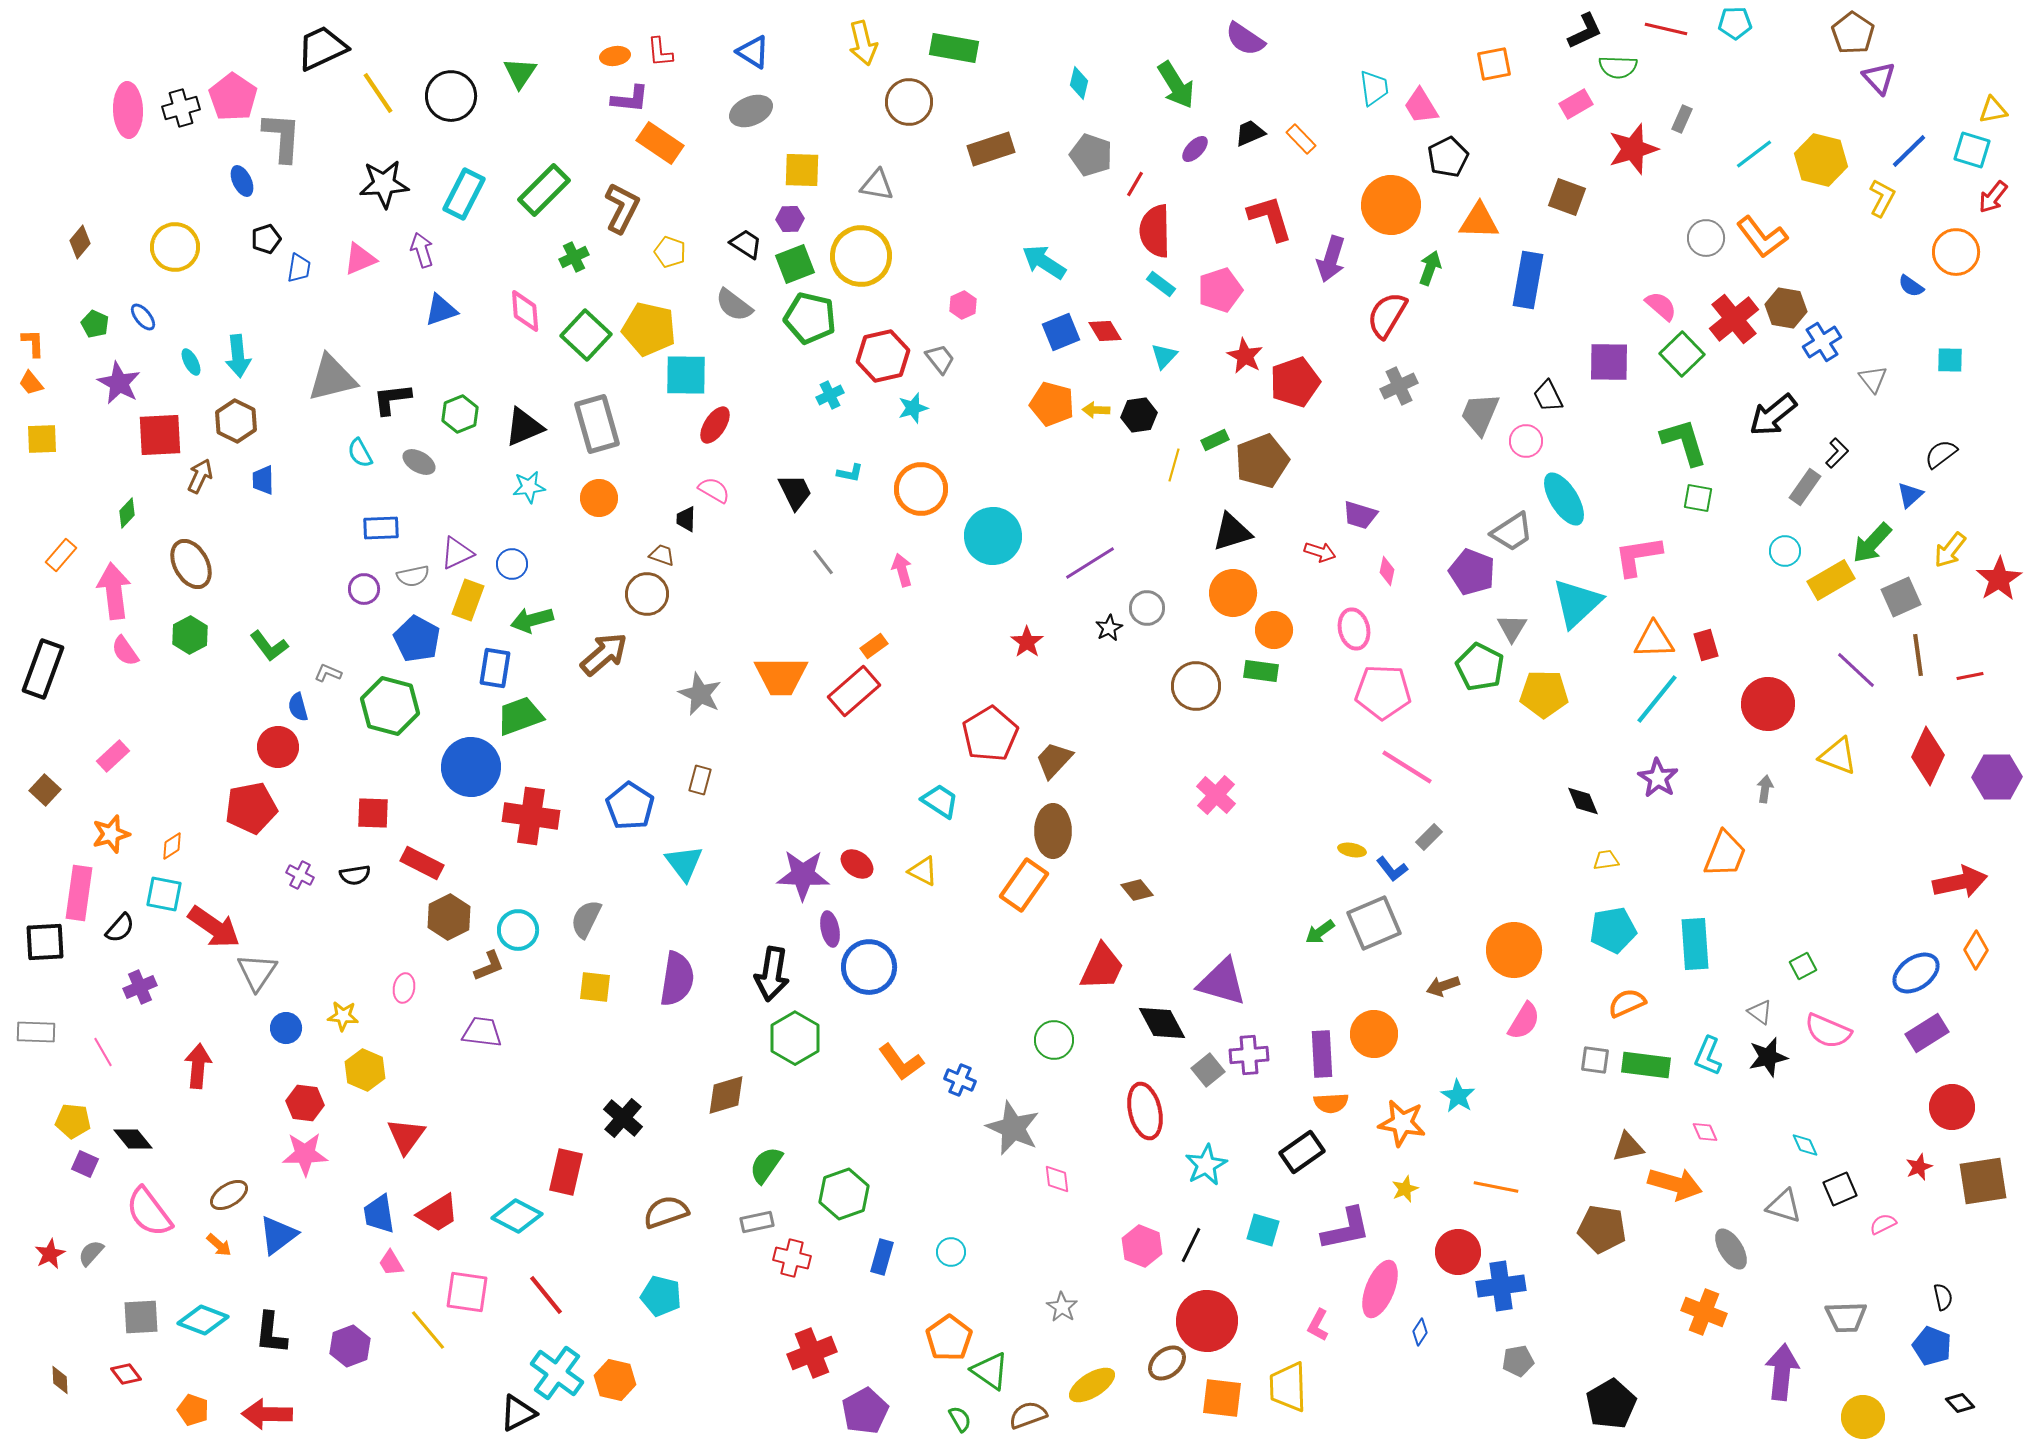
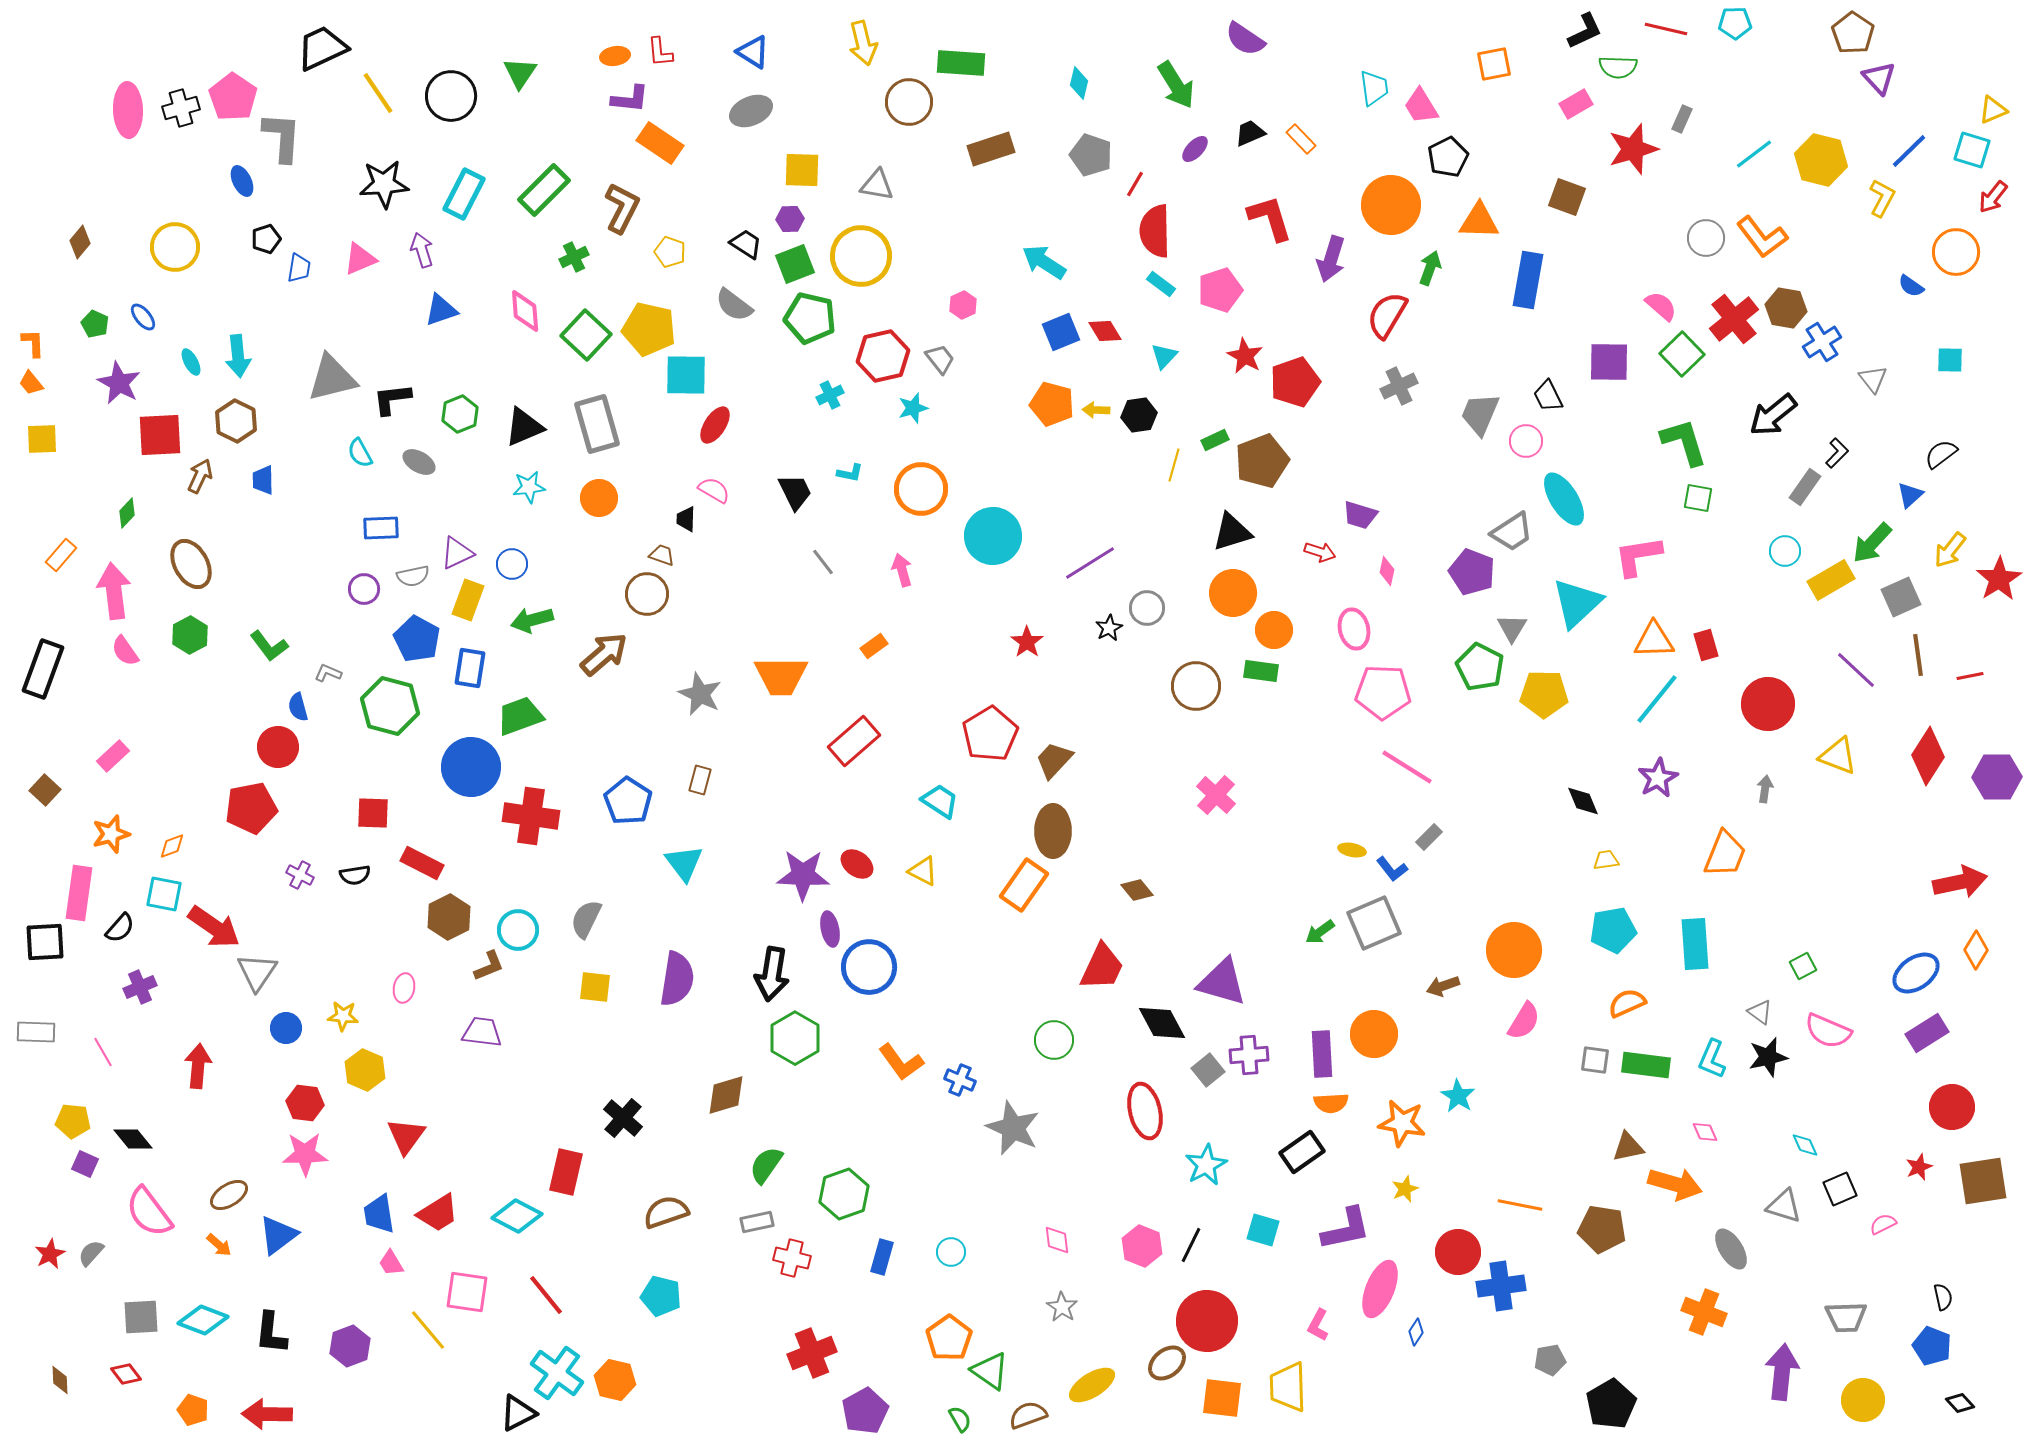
green rectangle at (954, 48): moved 7 px right, 15 px down; rotated 6 degrees counterclockwise
yellow triangle at (1993, 110): rotated 12 degrees counterclockwise
blue rectangle at (495, 668): moved 25 px left
red rectangle at (854, 691): moved 50 px down
red diamond at (1928, 756): rotated 8 degrees clockwise
purple star at (1658, 778): rotated 12 degrees clockwise
blue pentagon at (630, 806): moved 2 px left, 5 px up
orange diamond at (172, 846): rotated 12 degrees clockwise
cyan L-shape at (1708, 1056): moved 4 px right, 3 px down
pink diamond at (1057, 1179): moved 61 px down
orange line at (1496, 1187): moved 24 px right, 18 px down
blue diamond at (1420, 1332): moved 4 px left
gray pentagon at (1518, 1361): moved 32 px right, 1 px up
yellow circle at (1863, 1417): moved 17 px up
